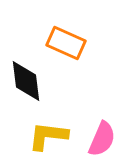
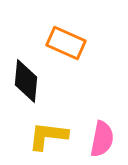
black diamond: rotated 12 degrees clockwise
pink semicircle: rotated 12 degrees counterclockwise
